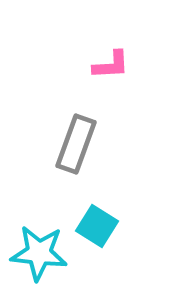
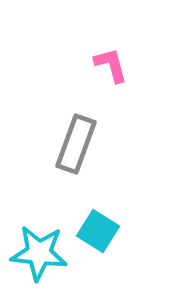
pink L-shape: rotated 102 degrees counterclockwise
cyan square: moved 1 px right, 5 px down
